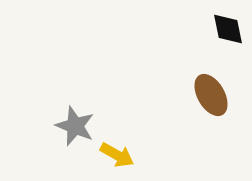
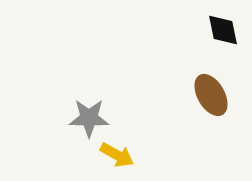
black diamond: moved 5 px left, 1 px down
gray star: moved 14 px right, 8 px up; rotated 21 degrees counterclockwise
